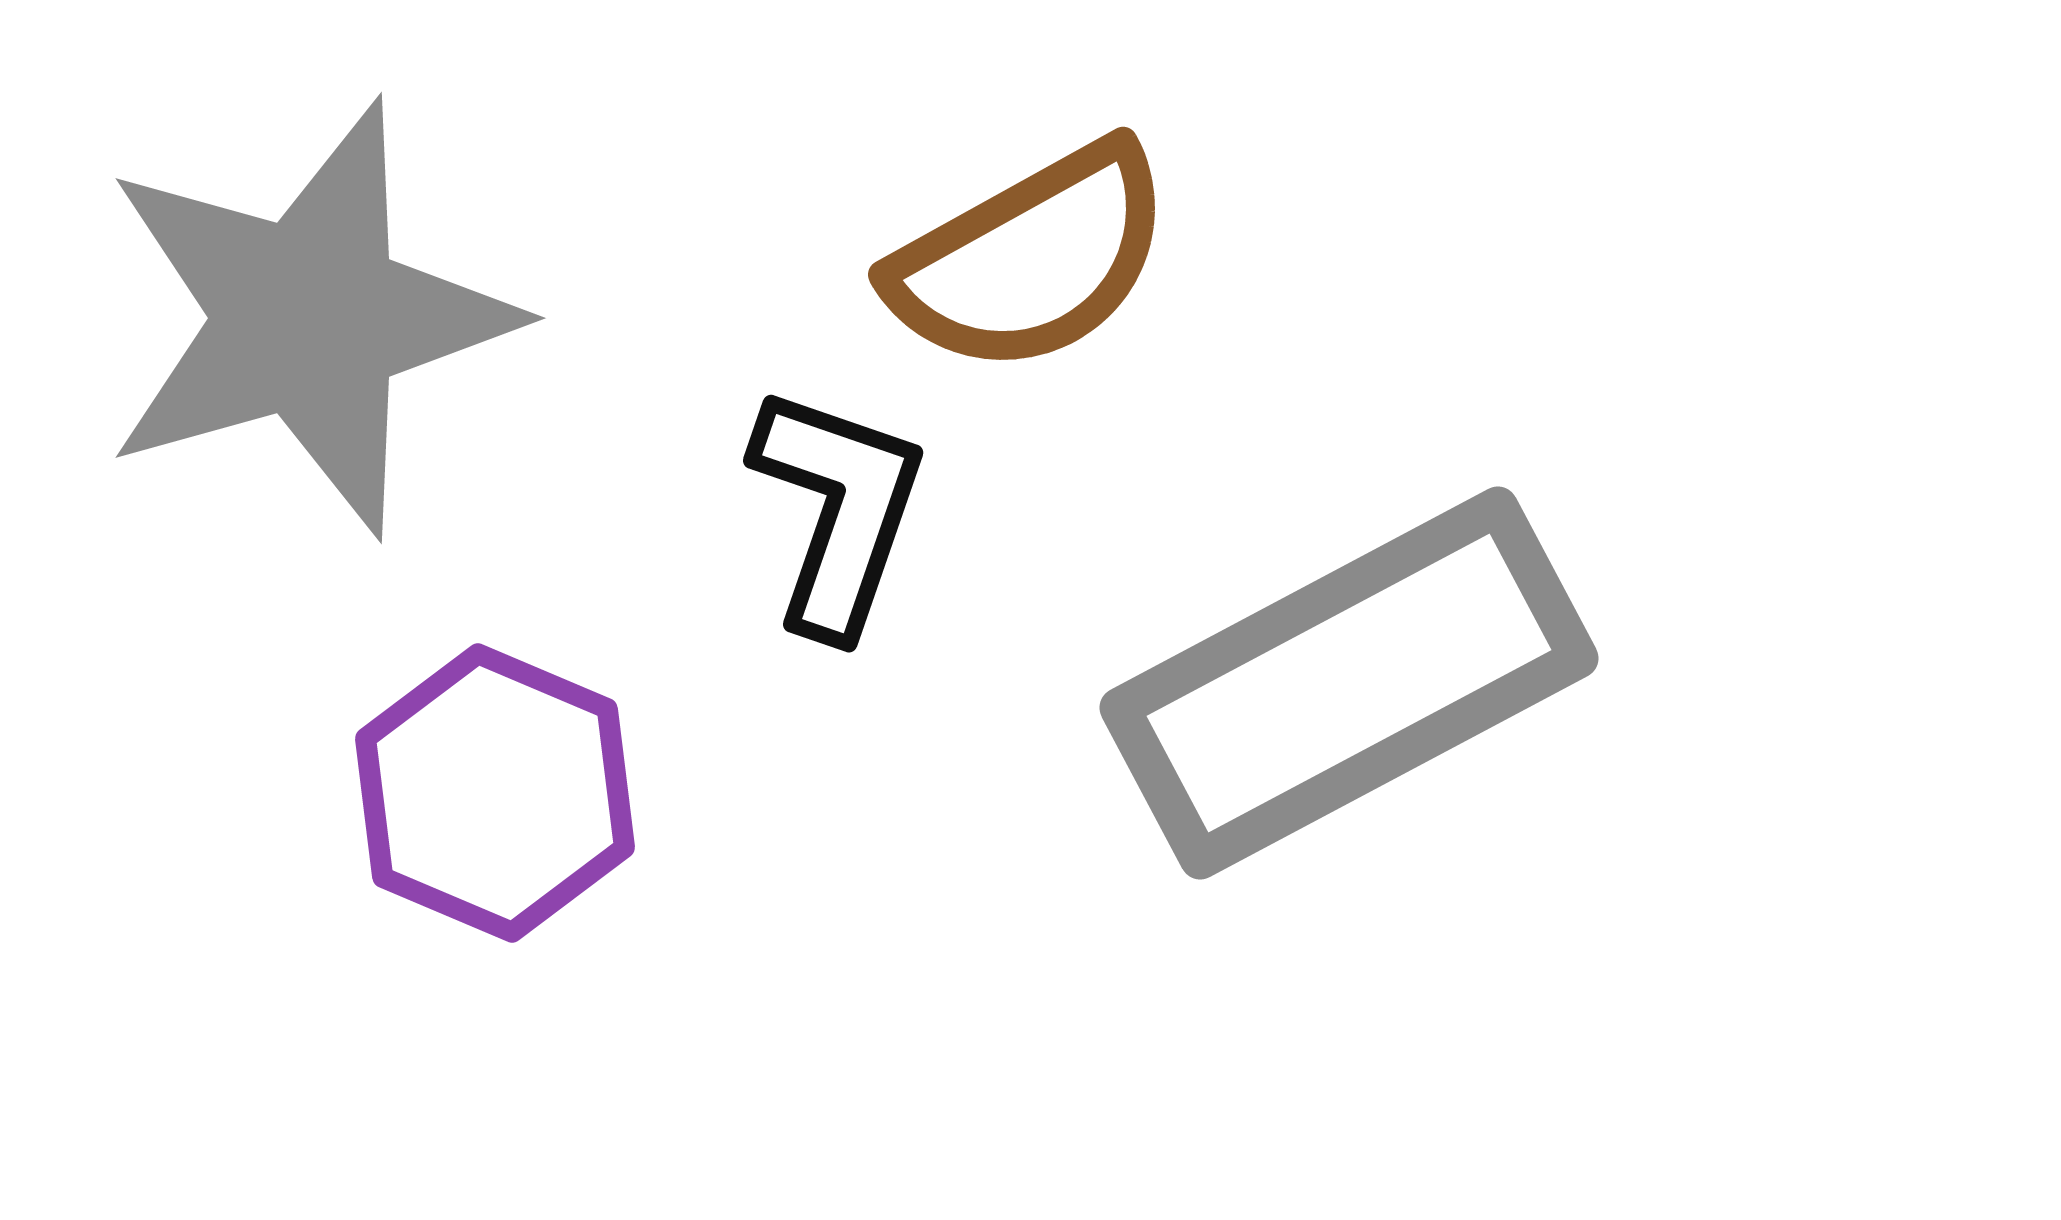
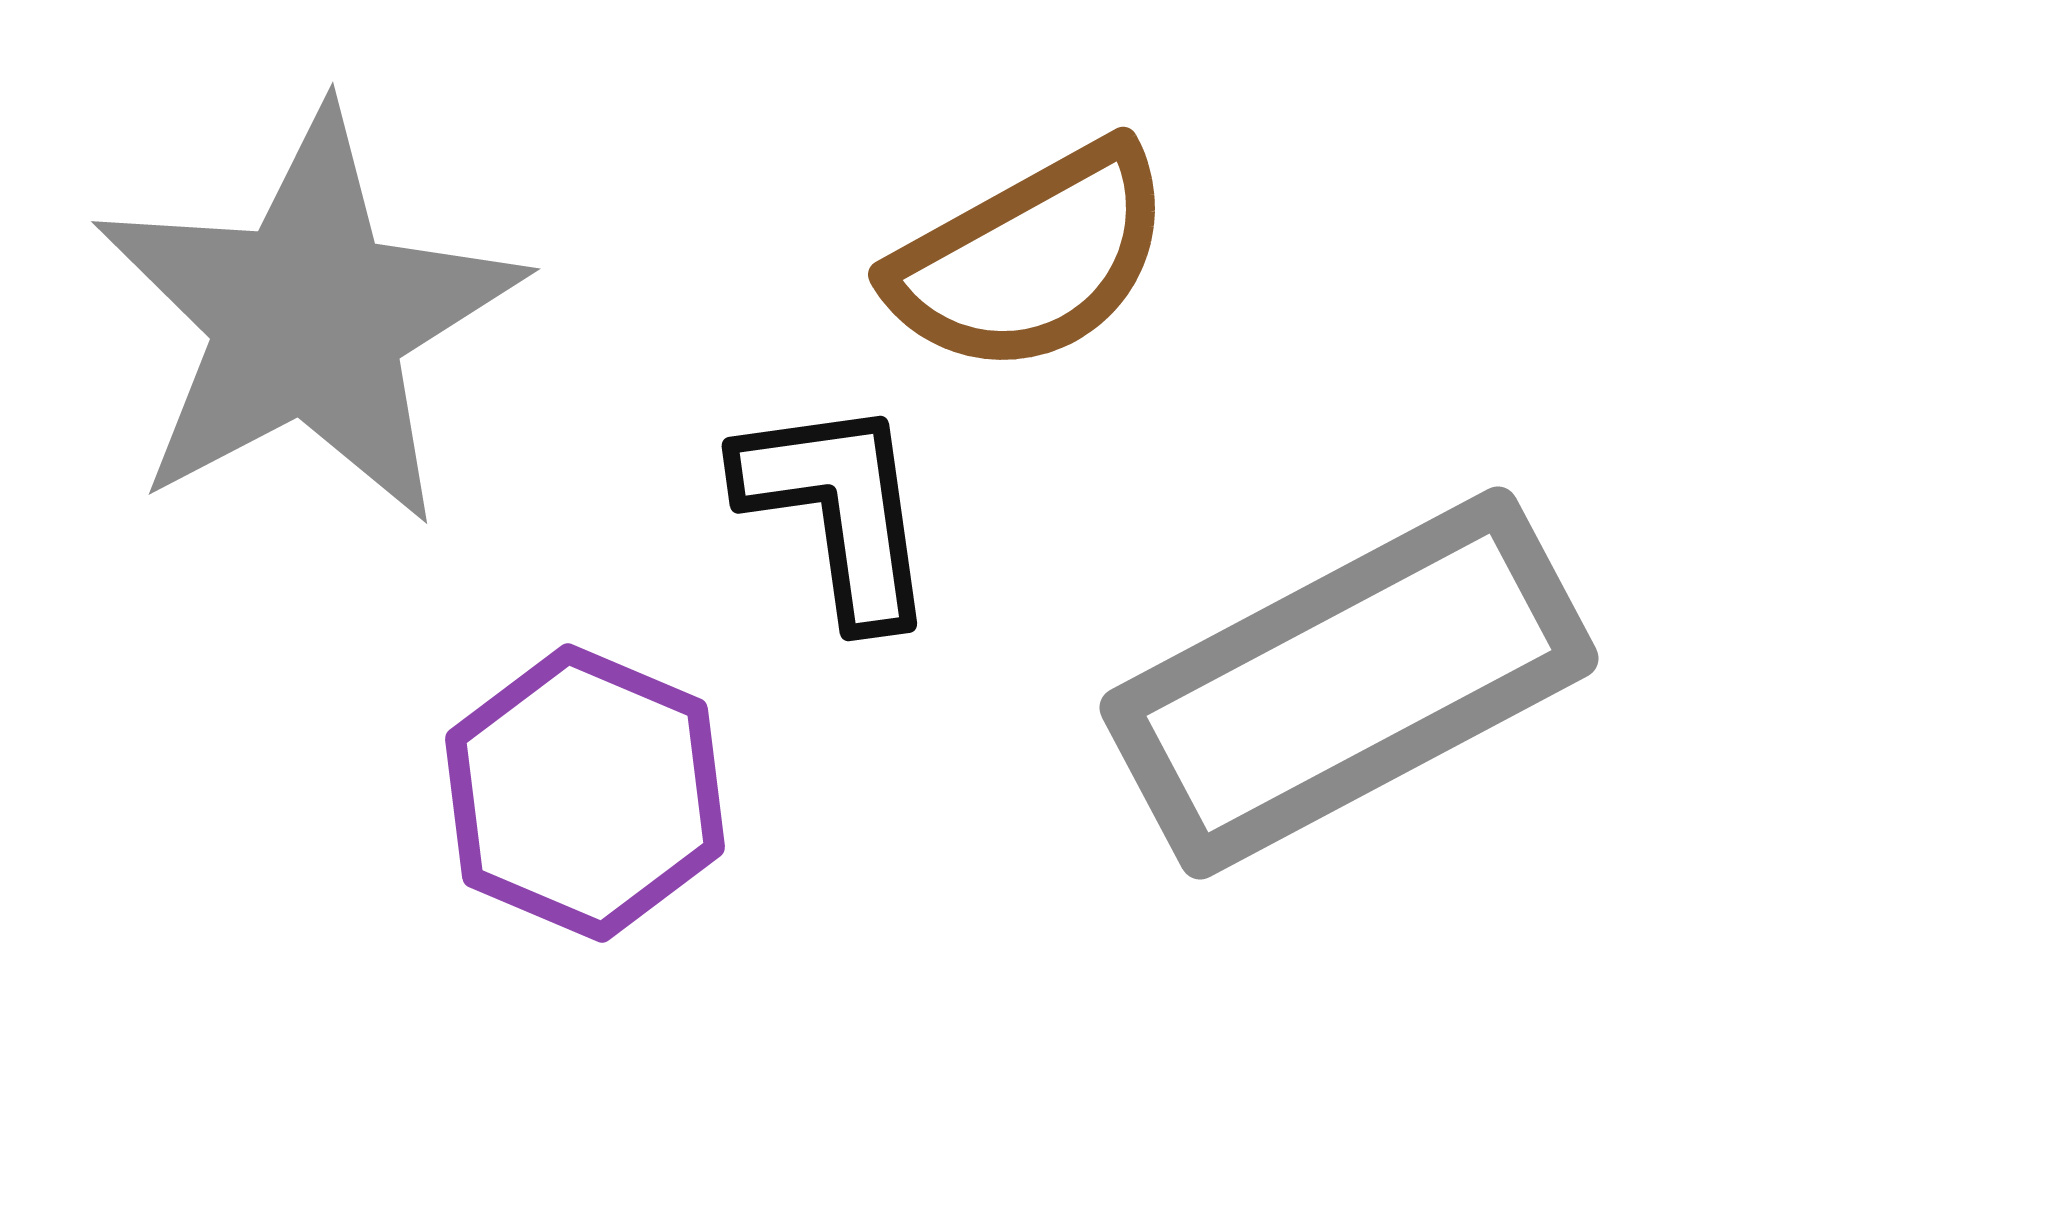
gray star: rotated 12 degrees counterclockwise
black L-shape: rotated 27 degrees counterclockwise
purple hexagon: moved 90 px right
